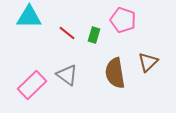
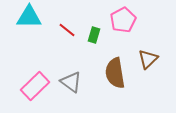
pink pentagon: rotated 25 degrees clockwise
red line: moved 3 px up
brown triangle: moved 3 px up
gray triangle: moved 4 px right, 7 px down
pink rectangle: moved 3 px right, 1 px down
